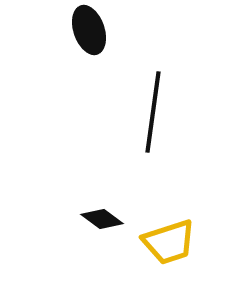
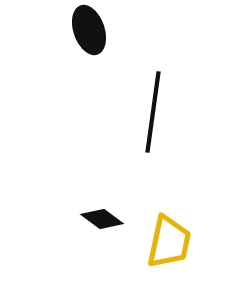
yellow trapezoid: rotated 60 degrees counterclockwise
